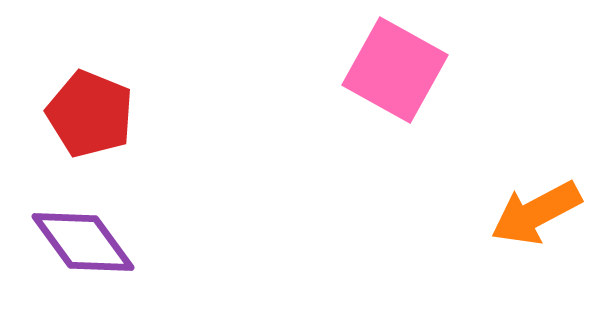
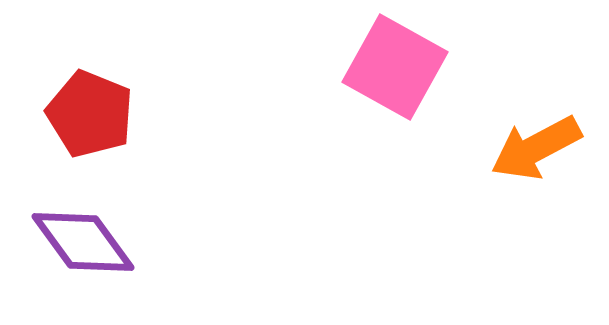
pink square: moved 3 px up
orange arrow: moved 65 px up
